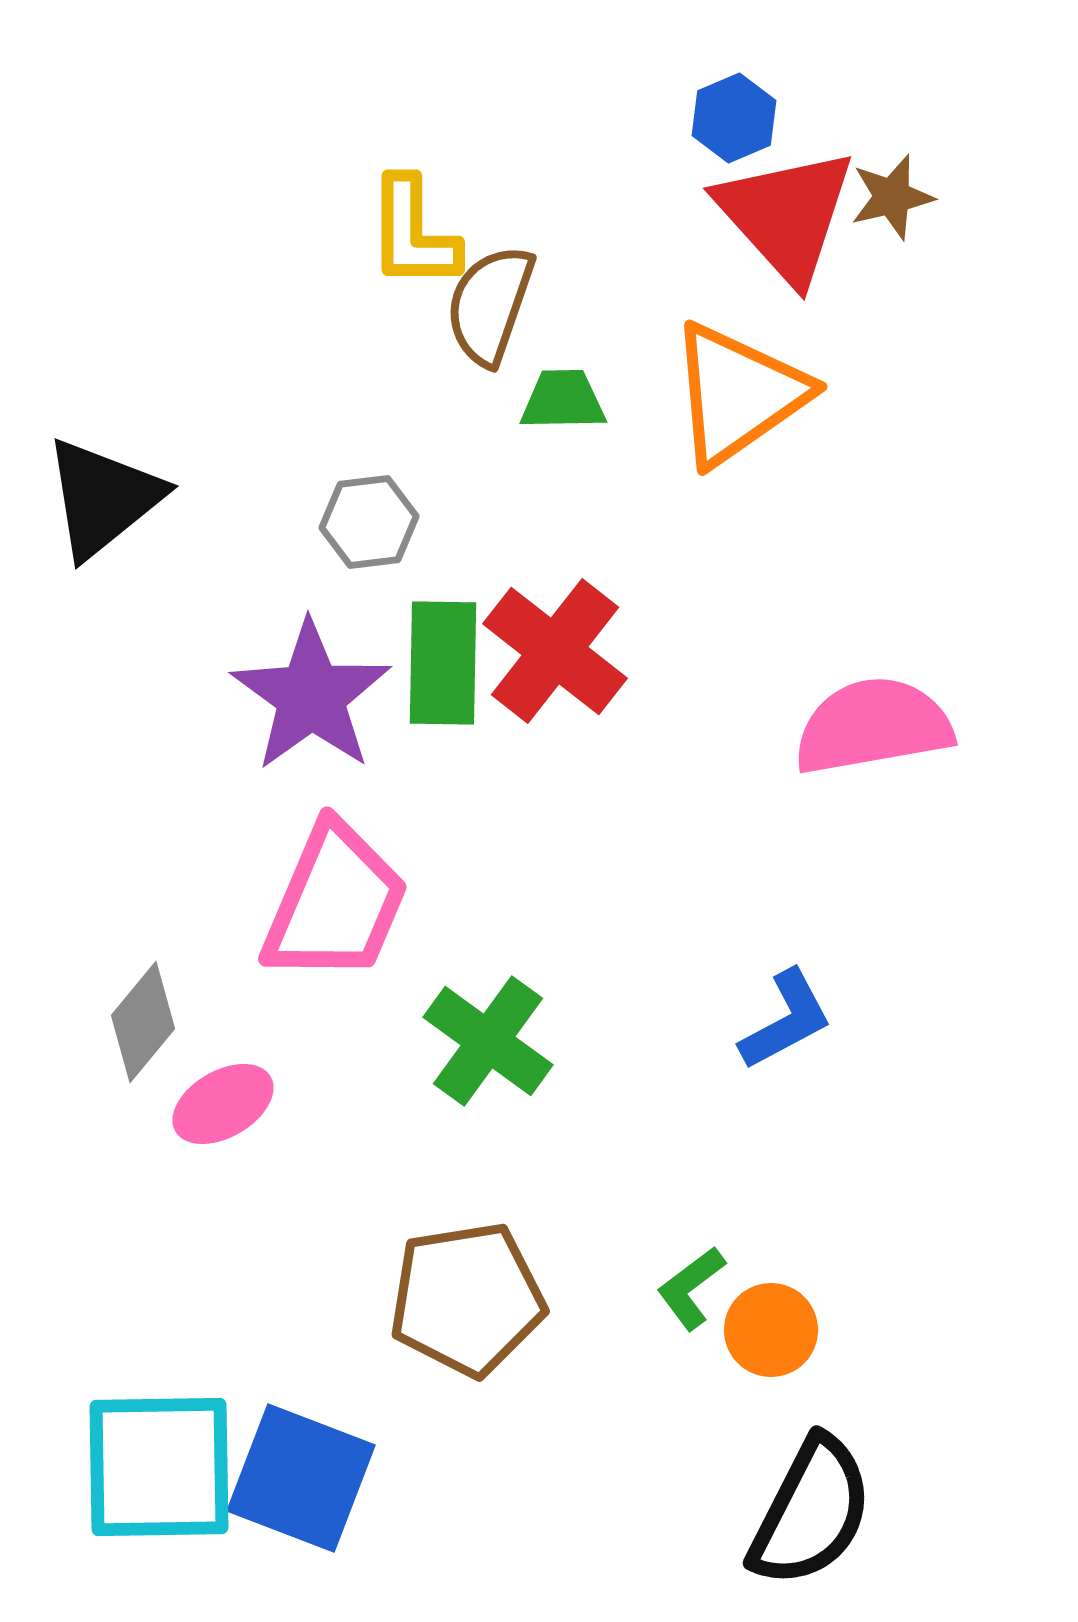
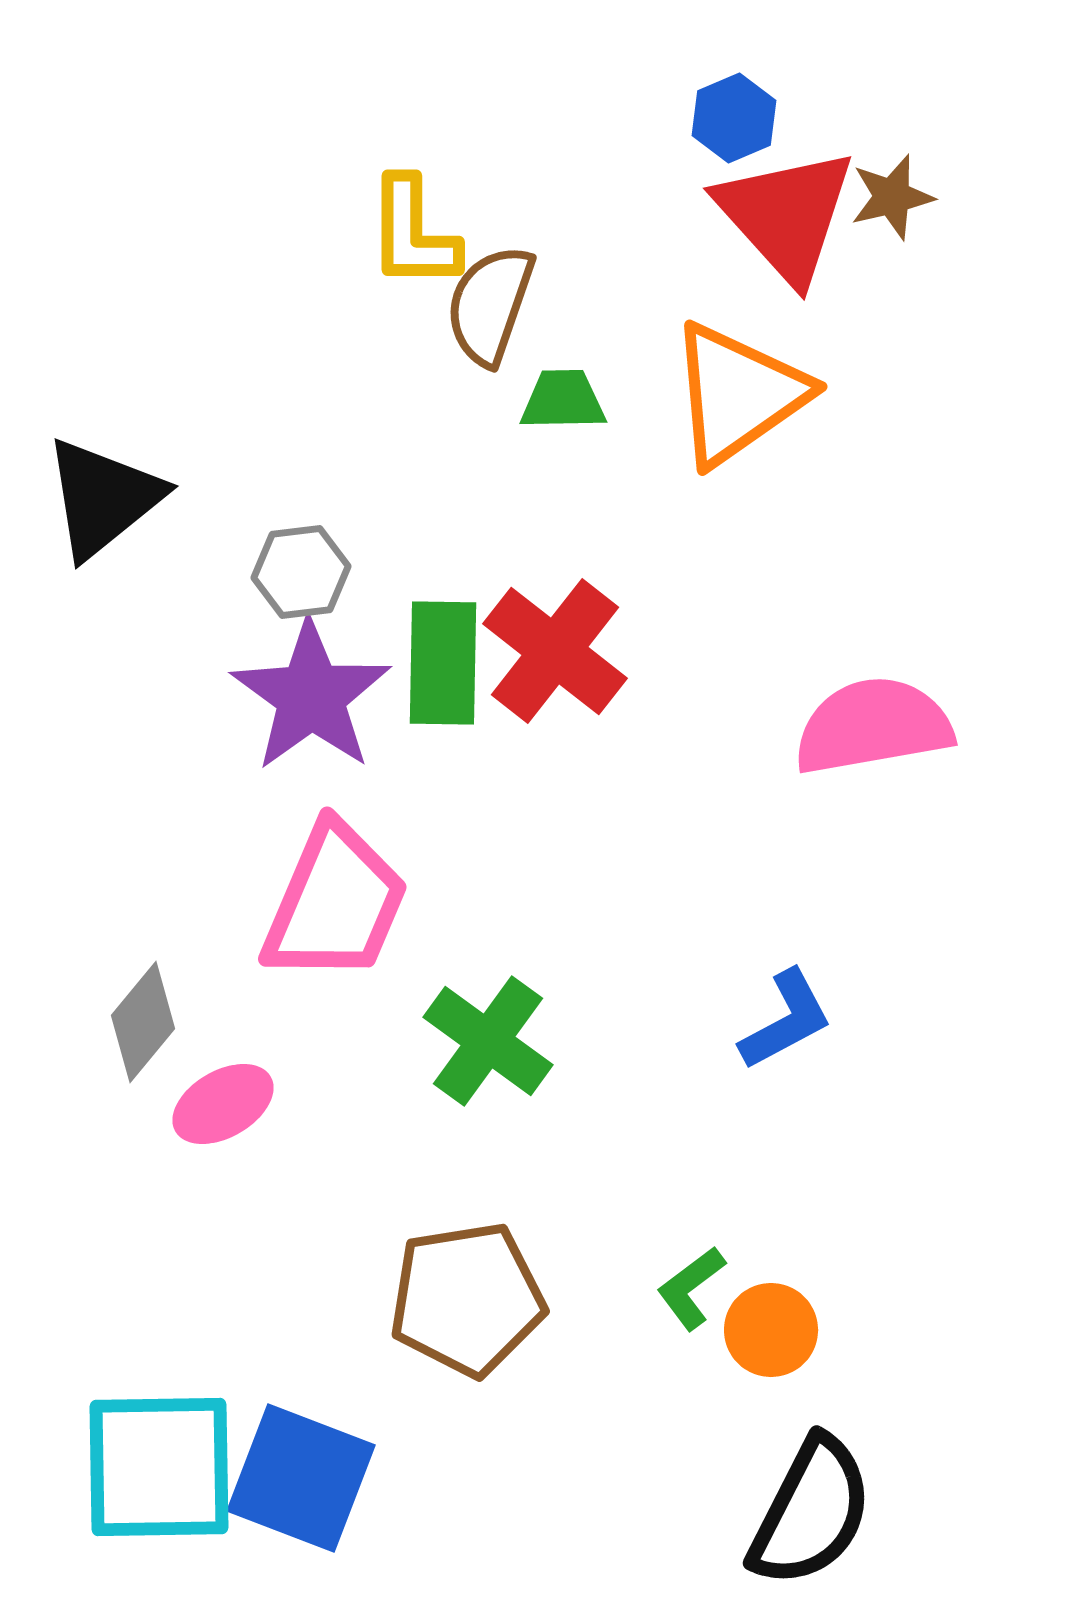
gray hexagon: moved 68 px left, 50 px down
